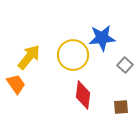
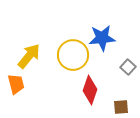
yellow arrow: moved 1 px up
gray square: moved 3 px right, 2 px down
orange trapezoid: rotated 20 degrees clockwise
red diamond: moved 7 px right, 5 px up; rotated 12 degrees clockwise
